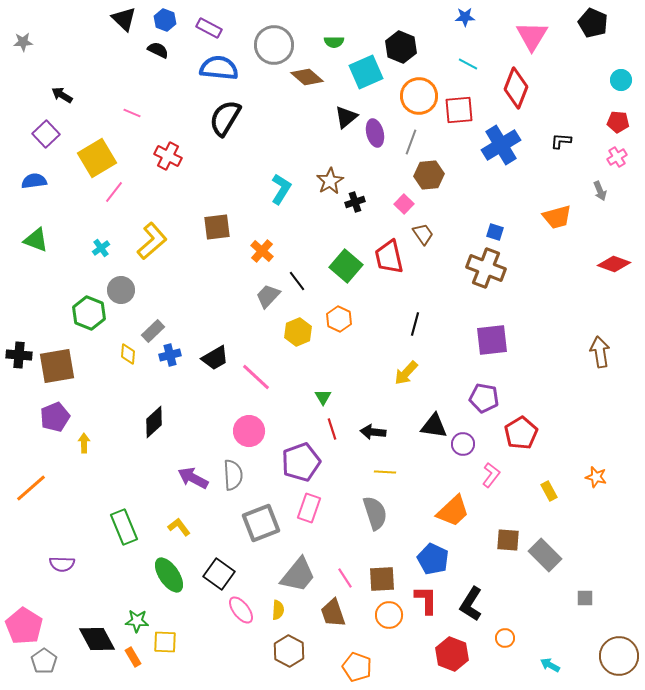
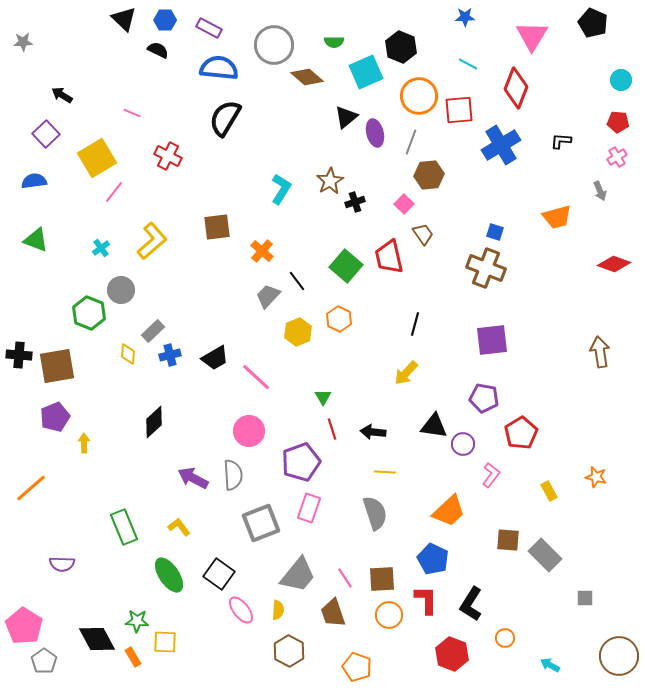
blue hexagon at (165, 20): rotated 20 degrees counterclockwise
orange trapezoid at (453, 511): moved 4 px left
